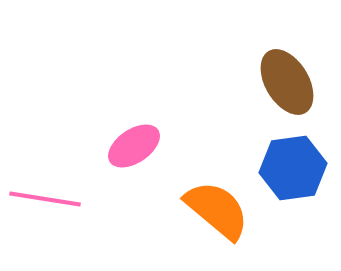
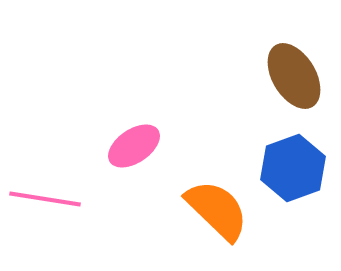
brown ellipse: moved 7 px right, 6 px up
blue hexagon: rotated 12 degrees counterclockwise
orange semicircle: rotated 4 degrees clockwise
